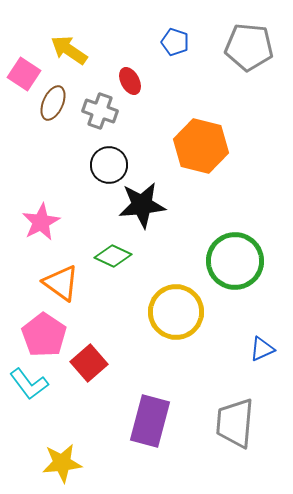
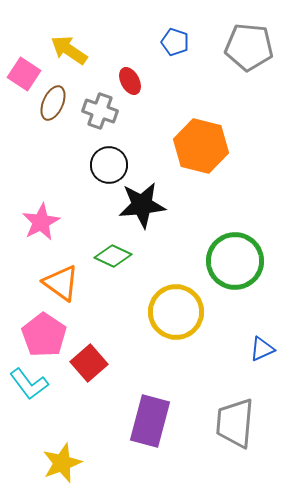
yellow star: rotated 15 degrees counterclockwise
